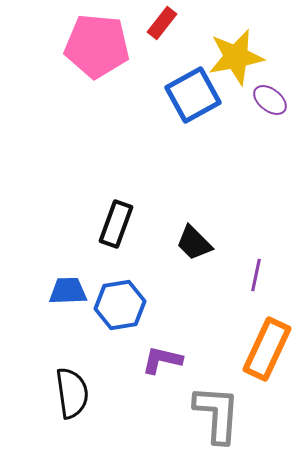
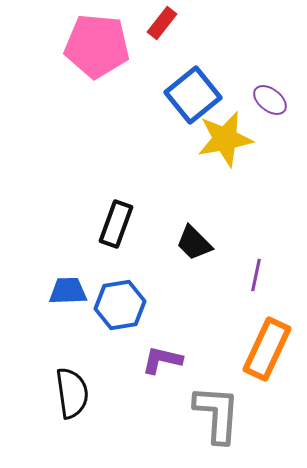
yellow star: moved 11 px left, 82 px down
blue square: rotated 10 degrees counterclockwise
